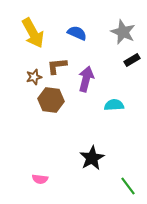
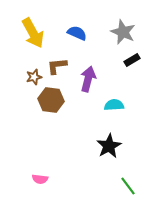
purple arrow: moved 2 px right
black star: moved 17 px right, 12 px up
